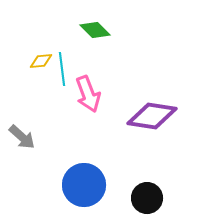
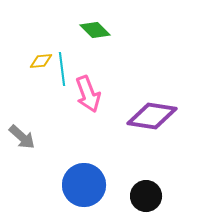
black circle: moved 1 px left, 2 px up
